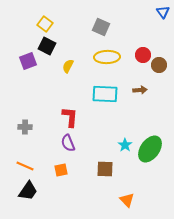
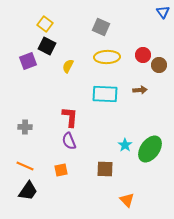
purple semicircle: moved 1 px right, 2 px up
